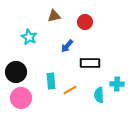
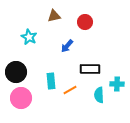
black rectangle: moved 6 px down
